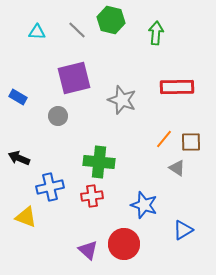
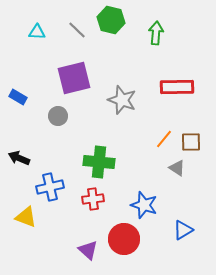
red cross: moved 1 px right, 3 px down
red circle: moved 5 px up
